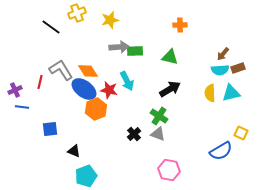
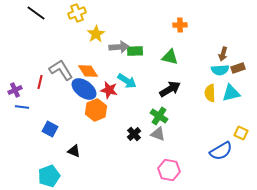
yellow star: moved 14 px left, 14 px down; rotated 18 degrees counterclockwise
black line: moved 15 px left, 14 px up
brown arrow: rotated 24 degrees counterclockwise
cyan arrow: rotated 30 degrees counterclockwise
orange hexagon: moved 1 px down
blue square: rotated 35 degrees clockwise
cyan pentagon: moved 37 px left
